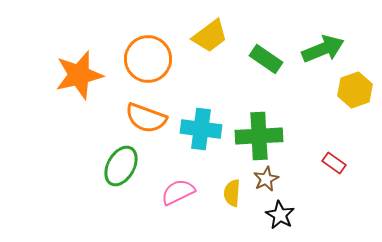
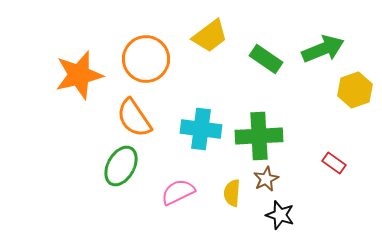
orange circle: moved 2 px left
orange semicircle: moved 12 px left; rotated 36 degrees clockwise
black star: rotated 12 degrees counterclockwise
